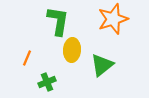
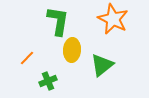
orange star: rotated 28 degrees counterclockwise
orange line: rotated 21 degrees clockwise
green cross: moved 1 px right, 1 px up
